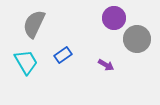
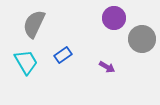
gray circle: moved 5 px right
purple arrow: moved 1 px right, 2 px down
